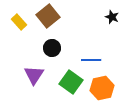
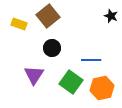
black star: moved 1 px left, 1 px up
yellow rectangle: moved 2 px down; rotated 28 degrees counterclockwise
